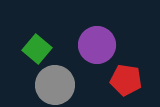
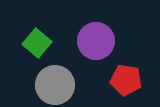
purple circle: moved 1 px left, 4 px up
green square: moved 6 px up
